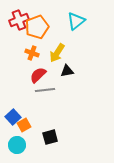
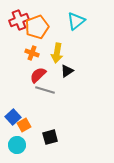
yellow arrow: rotated 24 degrees counterclockwise
black triangle: rotated 24 degrees counterclockwise
gray line: rotated 24 degrees clockwise
